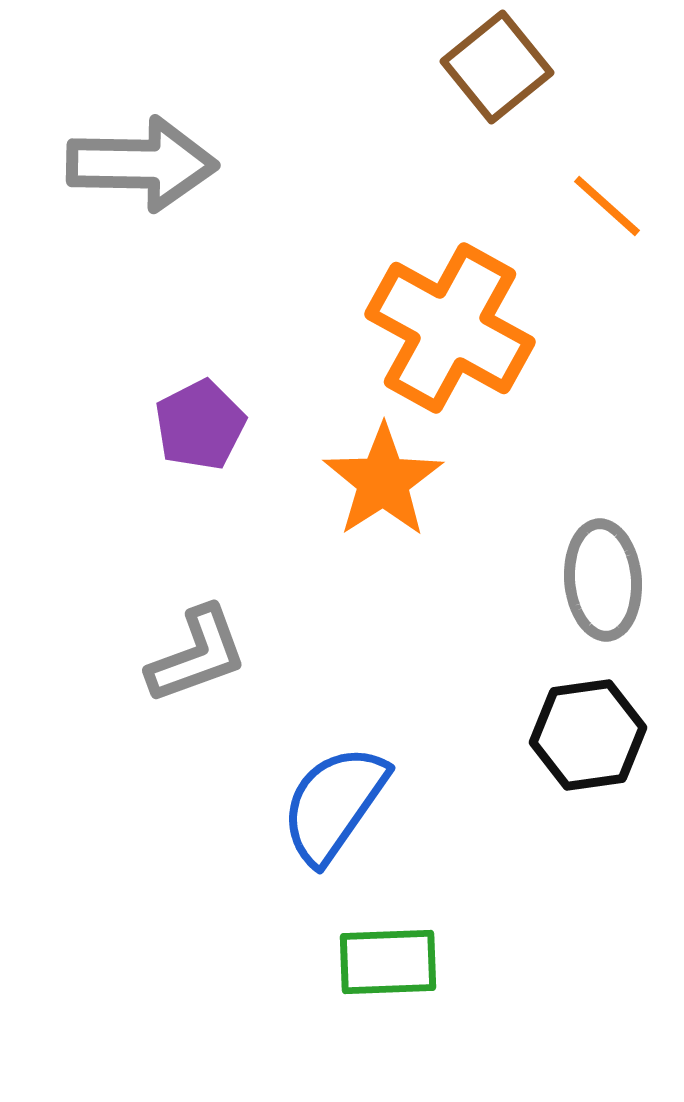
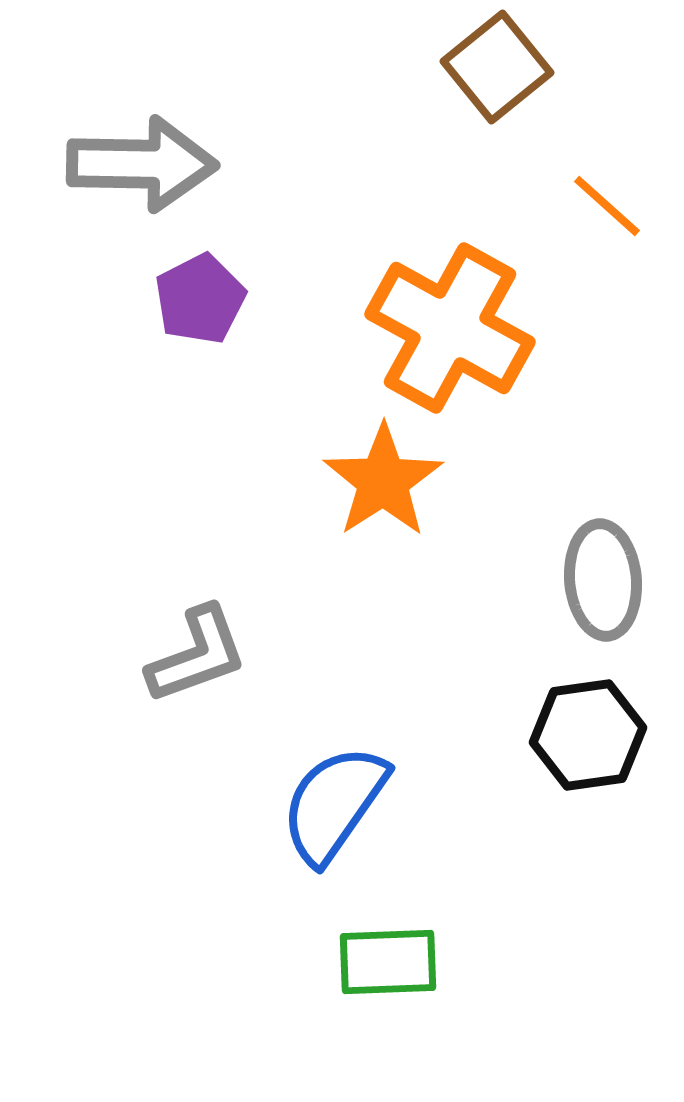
purple pentagon: moved 126 px up
